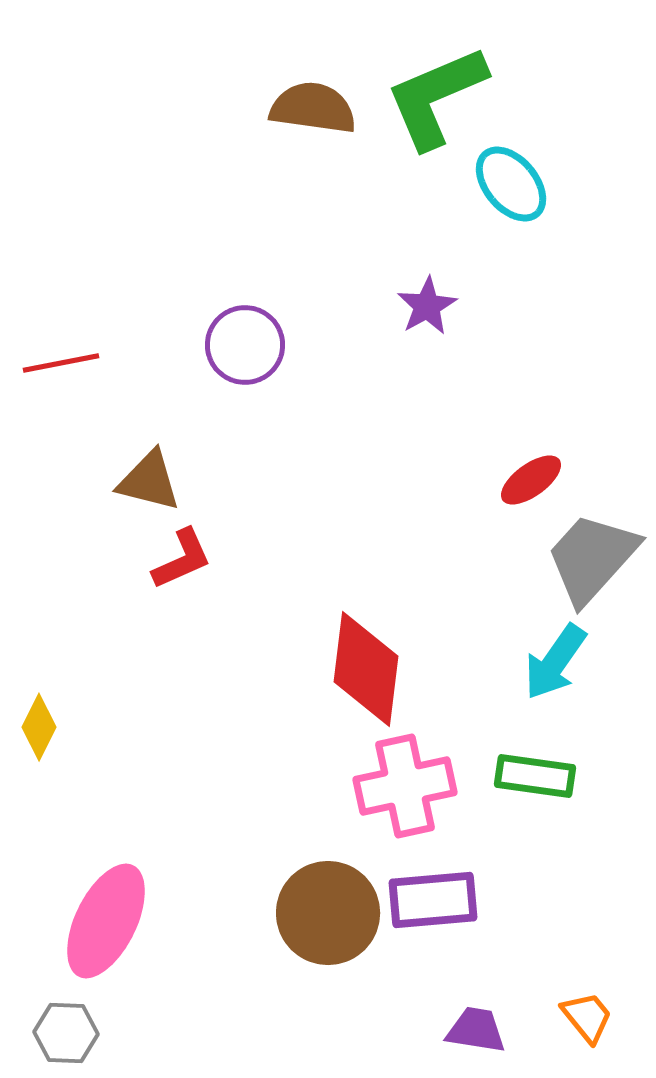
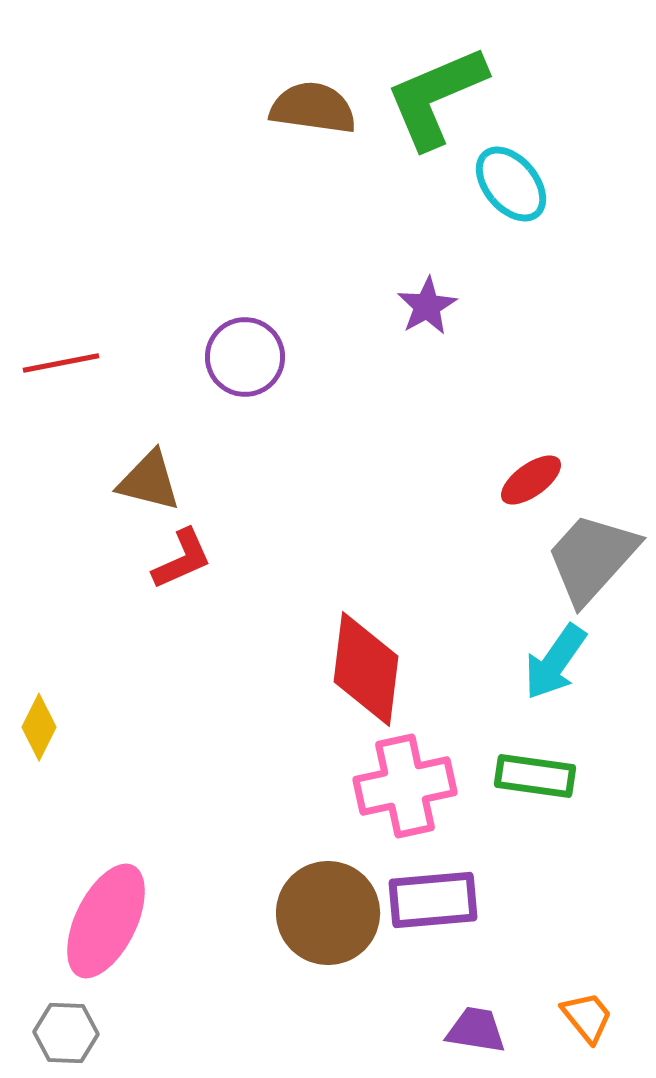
purple circle: moved 12 px down
